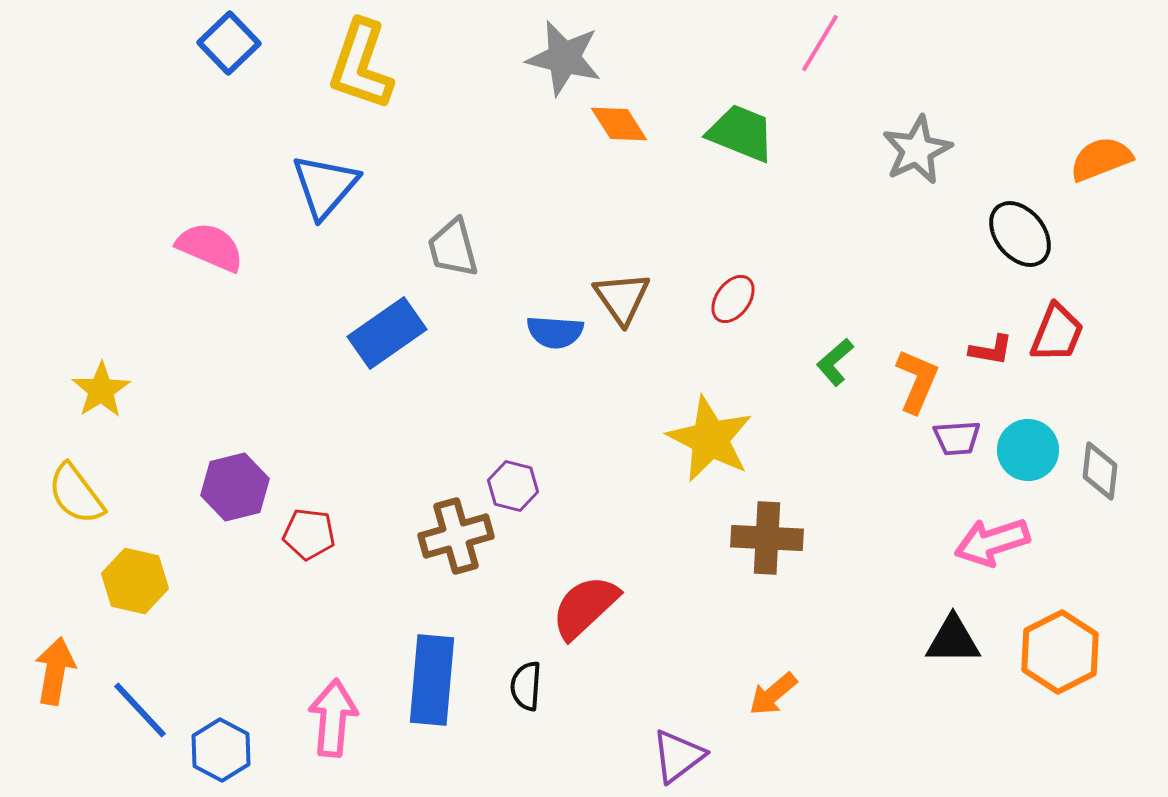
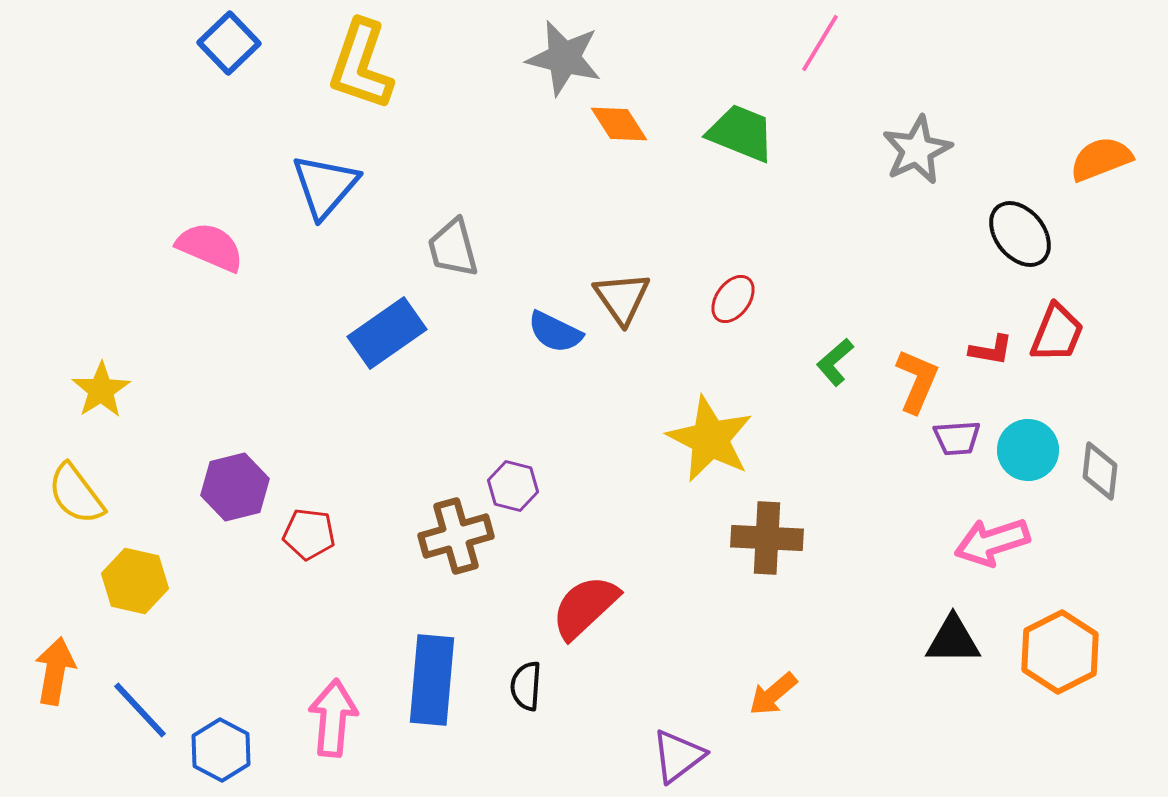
blue semicircle at (555, 332): rotated 22 degrees clockwise
